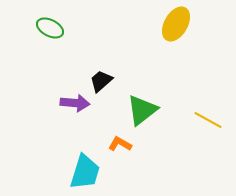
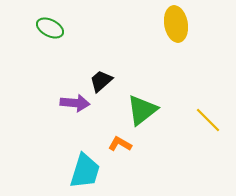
yellow ellipse: rotated 40 degrees counterclockwise
yellow line: rotated 16 degrees clockwise
cyan trapezoid: moved 1 px up
